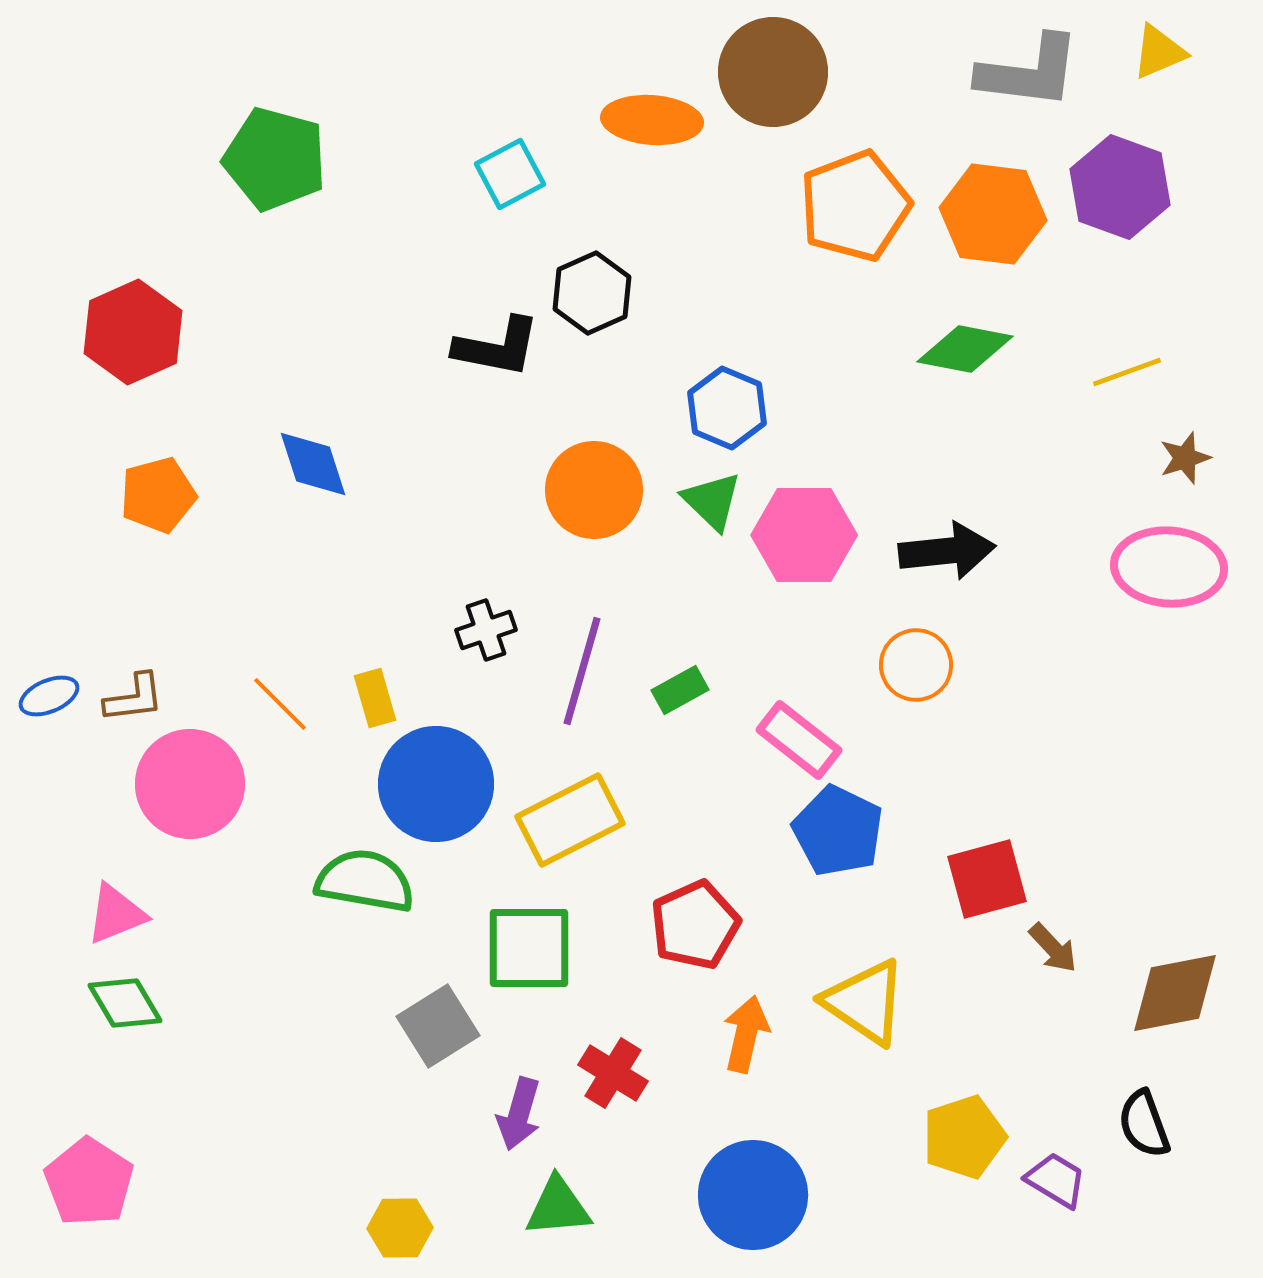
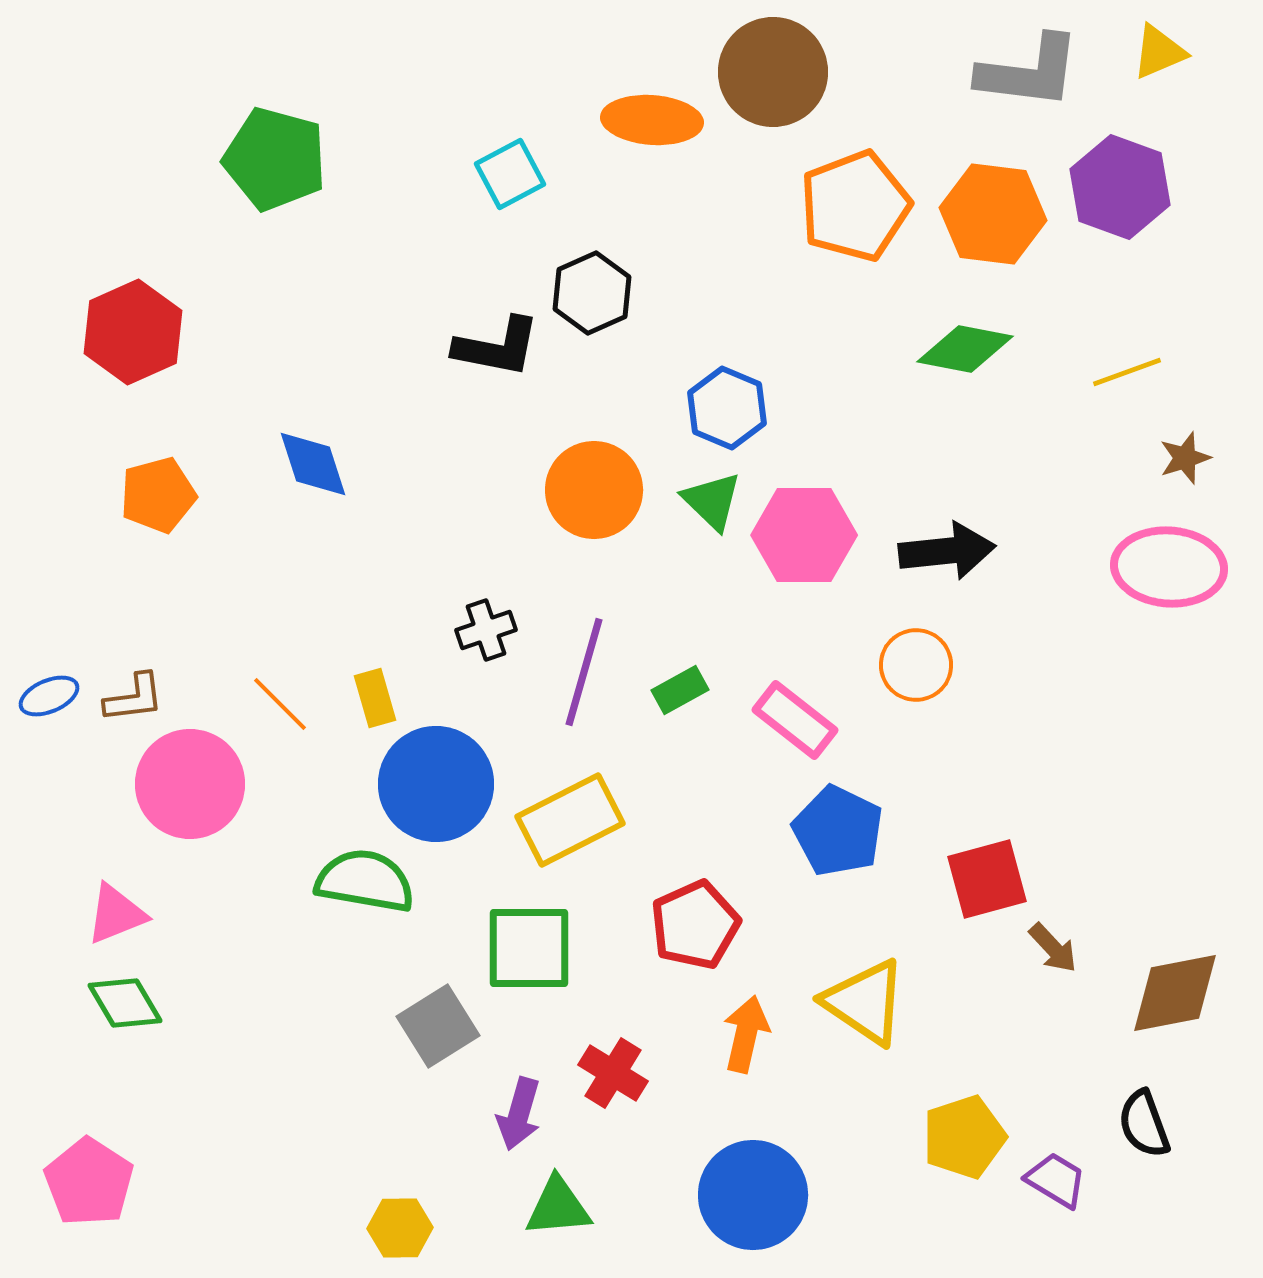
purple line at (582, 671): moved 2 px right, 1 px down
pink rectangle at (799, 740): moved 4 px left, 20 px up
